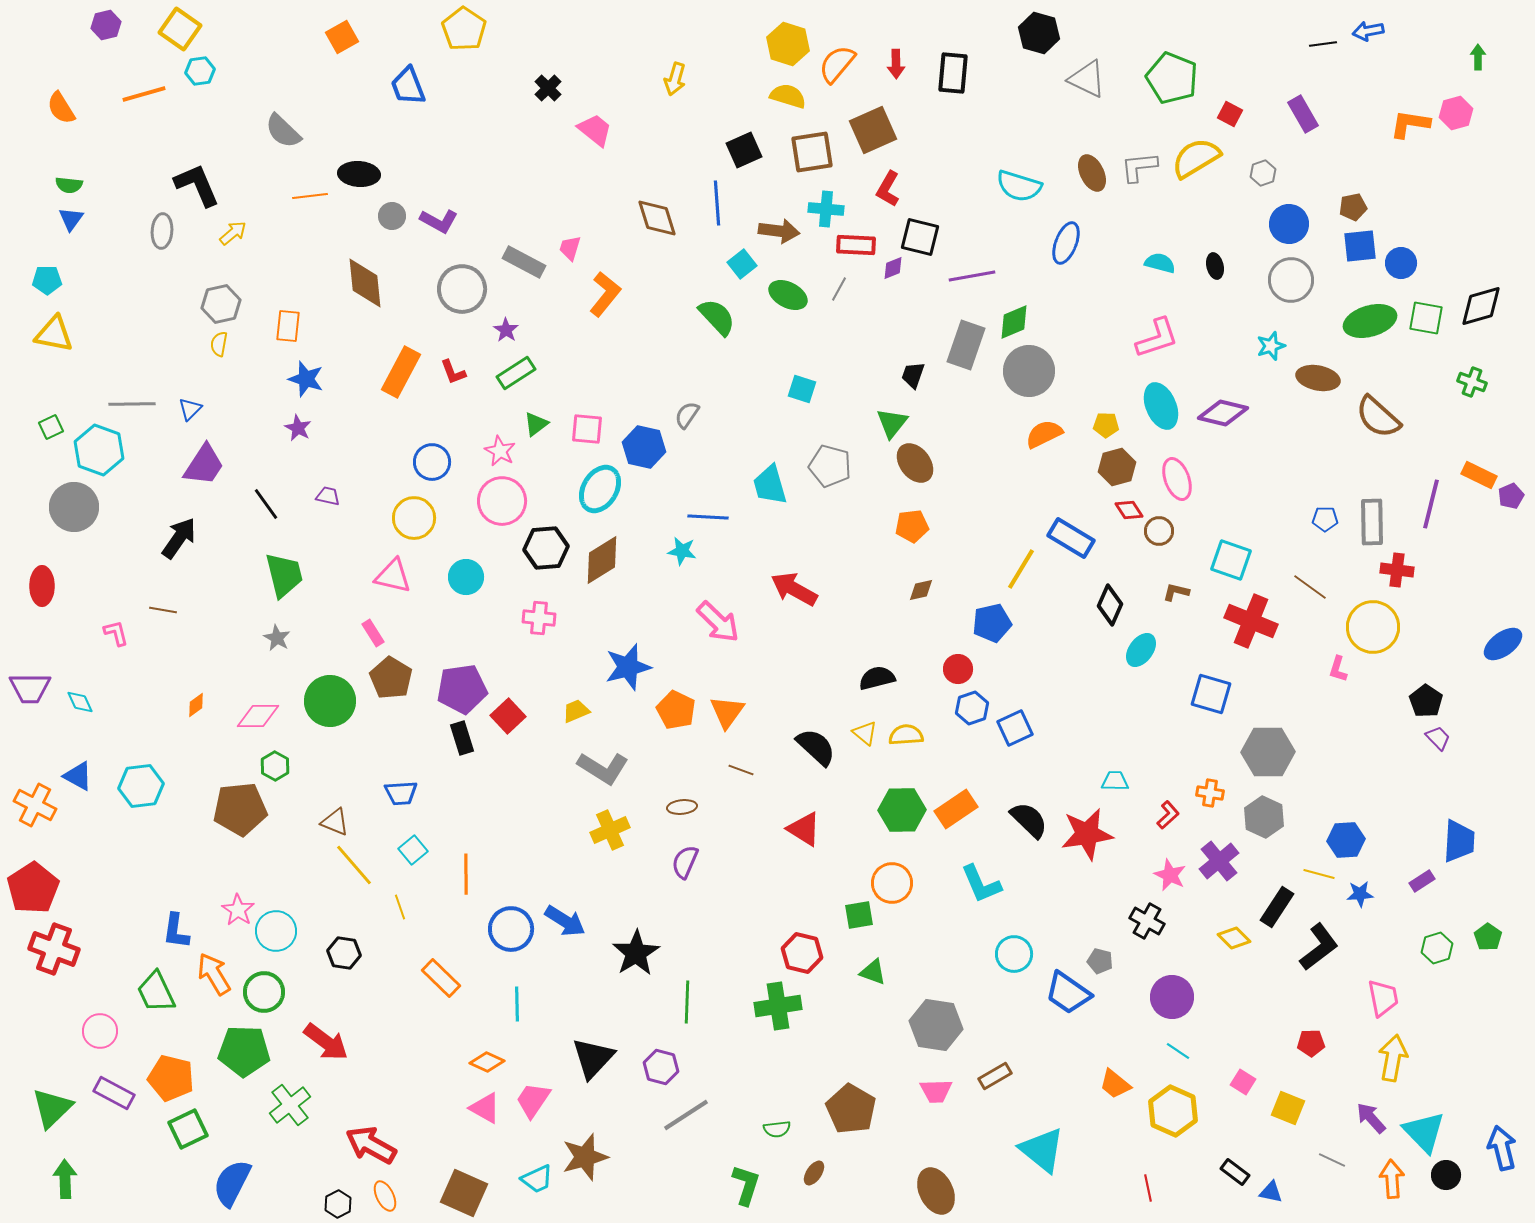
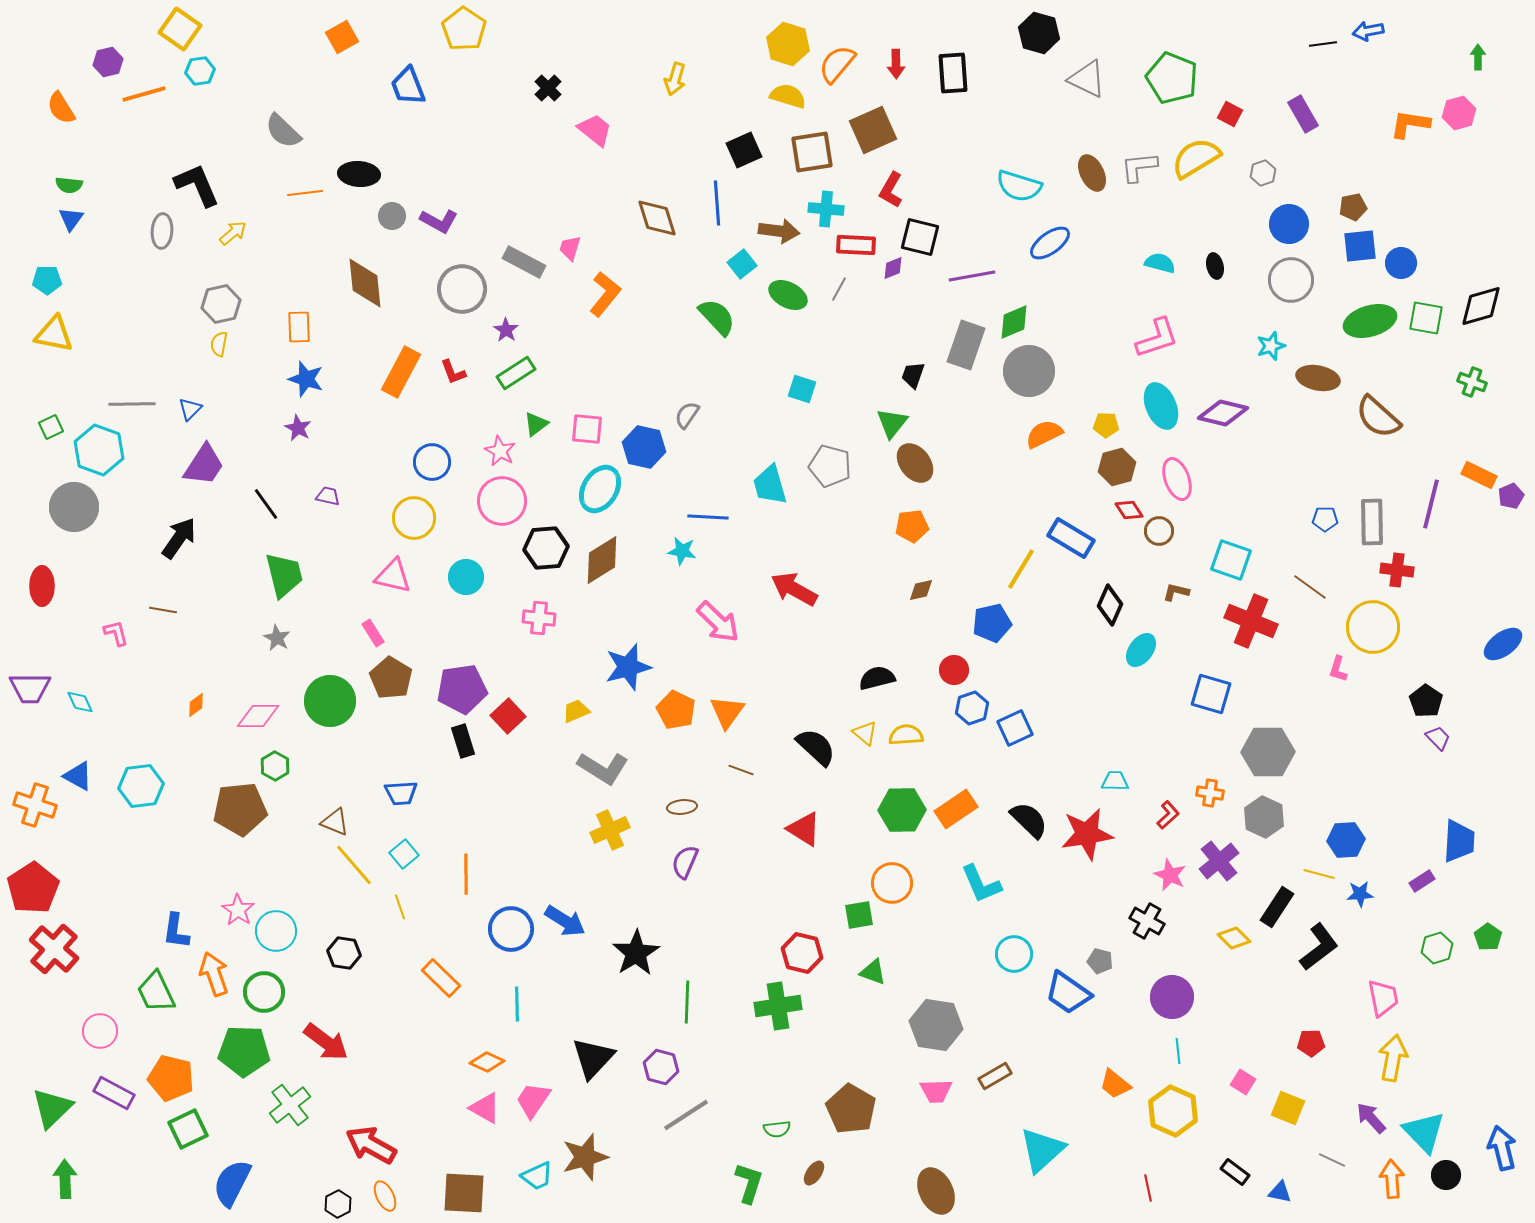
purple hexagon at (106, 25): moved 2 px right, 37 px down
black rectangle at (953, 73): rotated 9 degrees counterclockwise
pink hexagon at (1456, 113): moved 3 px right
red L-shape at (888, 189): moved 3 px right, 1 px down
orange line at (310, 196): moved 5 px left, 3 px up
blue ellipse at (1066, 243): moved 16 px left; rotated 33 degrees clockwise
orange rectangle at (288, 326): moved 11 px right, 1 px down; rotated 8 degrees counterclockwise
red circle at (958, 669): moved 4 px left, 1 px down
black rectangle at (462, 738): moved 1 px right, 3 px down
orange cross at (35, 805): rotated 9 degrees counterclockwise
cyan square at (413, 850): moved 9 px left, 4 px down
red cross at (54, 949): rotated 21 degrees clockwise
orange arrow at (214, 974): rotated 12 degrees clockwise
cyan line at (1178, 1051): rotated 50 degrees clockwise
cyan triangle at (1042, 1150): rotated 39 degrees clockwise
cyan trapezoid at (537, 1179): moved 3 px up
green L-shape at (746, 1185): moved 3 px right, 2 px up
blue triangle at (1271, 1192): moved 9 px right
brown square at (464, 1193): rotated 21 degrees counterclockwise
